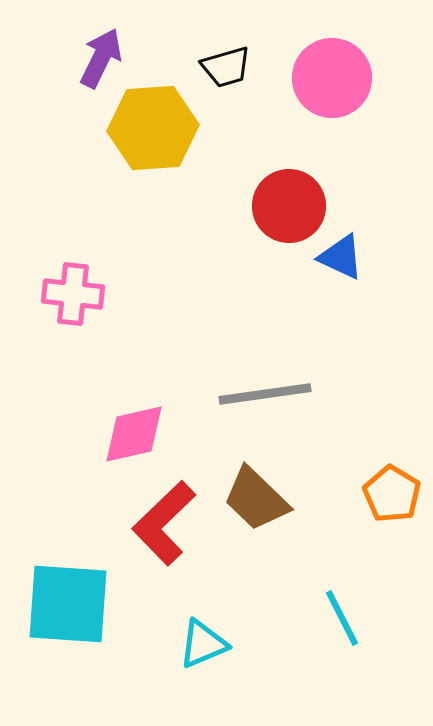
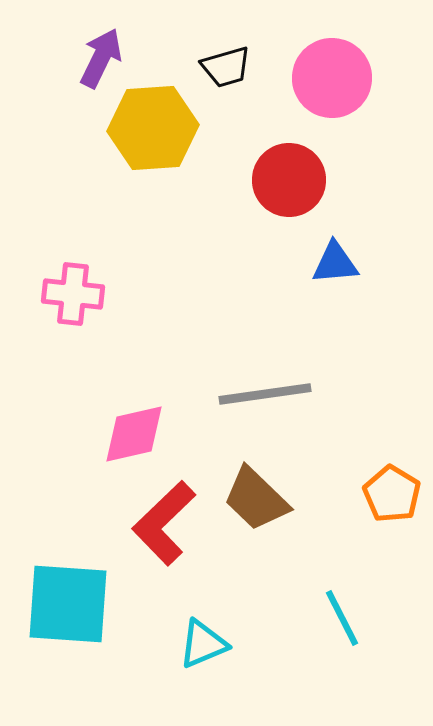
red circle: moved 26 px up
blue triangle: moved 6 px left, 6 px down; rotated 30 degrees counterclockwise
